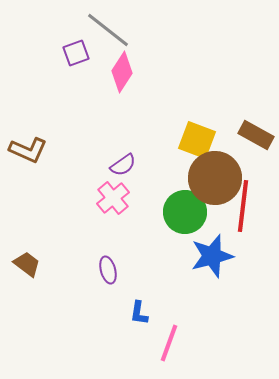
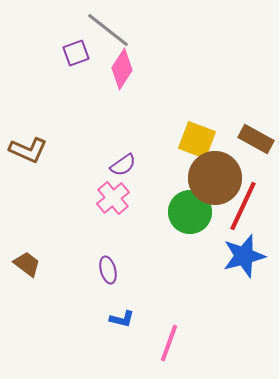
pink diamond: moved 3 px up
brown rectangle: moved 4 px down
red line: rotated 18 degrees clockwise
green circle: moved 5 px right
blue star: moved 32 px right
blue L-shape: moved 17 px left, 6 px down; rotated 85 degrees counterclockwise
